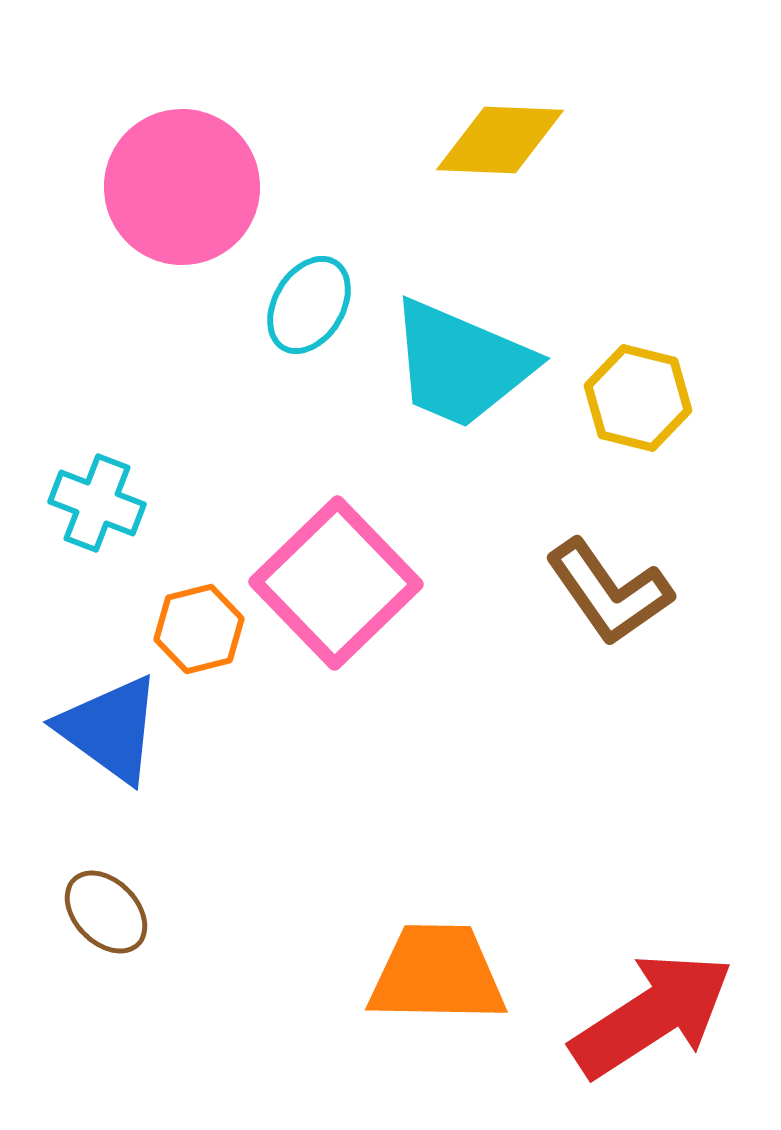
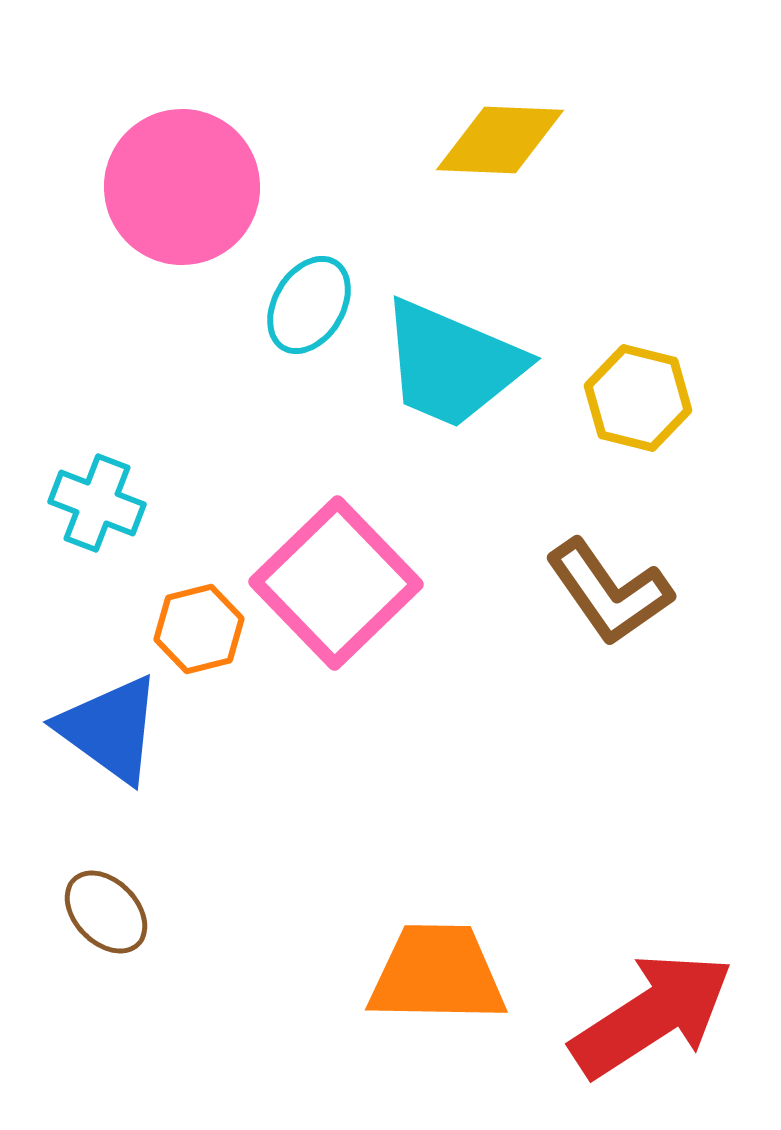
cyan trapezoid: moved 9 px left
